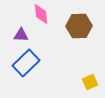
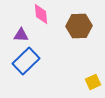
blue rectangle: moved 2 px up
yellow square: moved 3 px right
